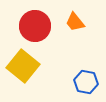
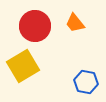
orange trapezoid: moved 1 px down
yellow square: rotated 20 degrees clockwise
